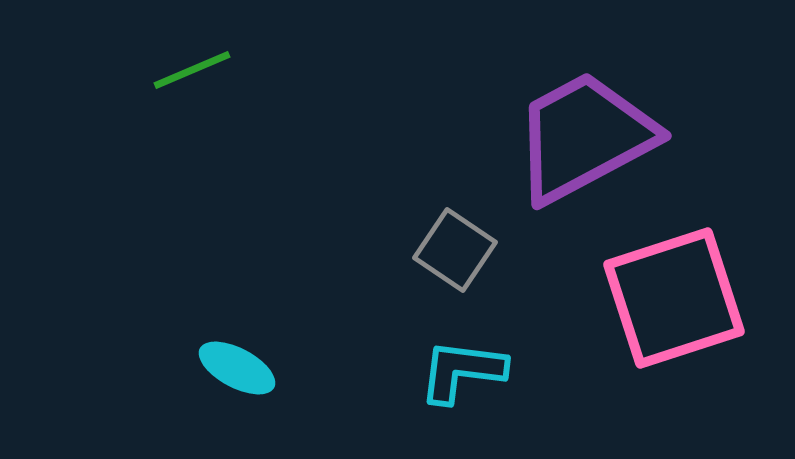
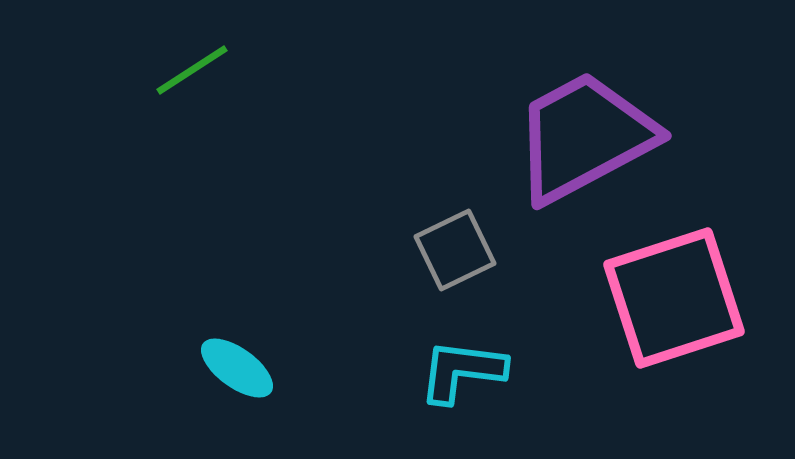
green line: rotated 10 degrees counterclockwise
gray square: rotated 30 degrees clockwise
cyan ellipse: rotated 8 degrees clockwise
